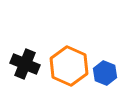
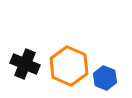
blue hexagon: moved 5 px down
